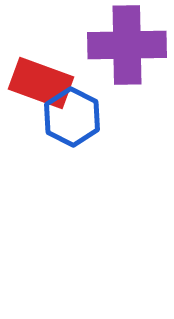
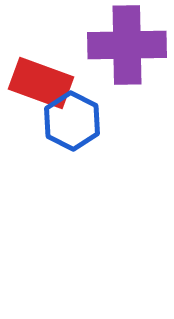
blue hexagon: moved 4 px down
